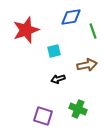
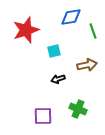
purple square: rotated 18 degrees counterclockwise
